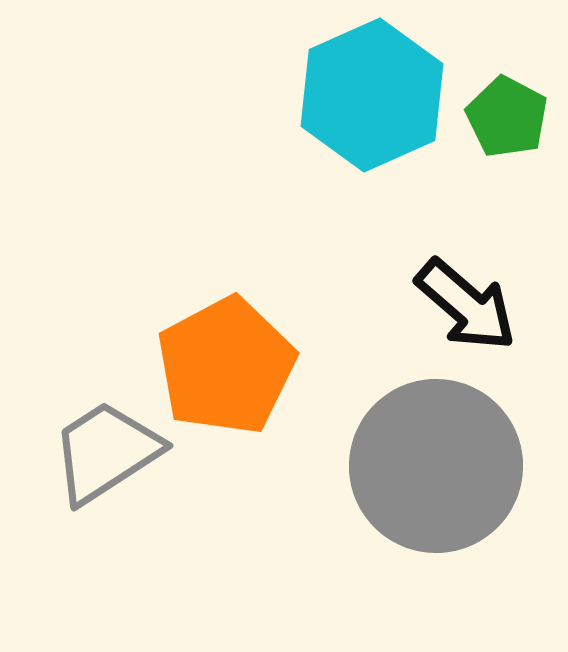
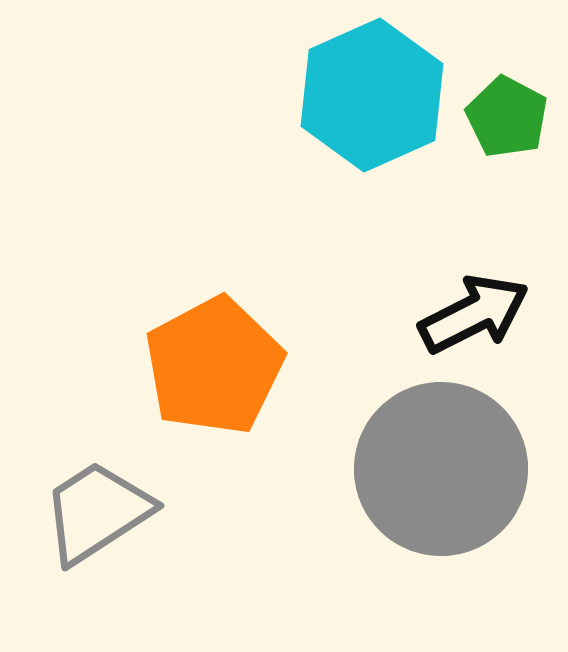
black arrow: moved 8 px right, 9 px down; rotated 68 degrees counterclockwise
orange pentagon: moved 12 px left
gray trapezoid: moved 9 px left, 60 px down
gray circle: moved 5 px right, 3 px down
